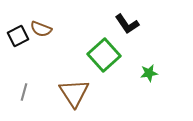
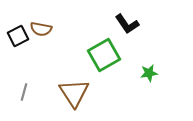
brown semicircle: rotated 10 degrees counterclockwise
green square: rotated 12 degrees clockwise
